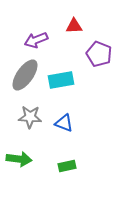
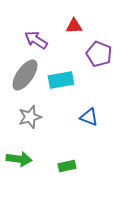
purple arrow: rotated 55 degrees clockwise
gray star: rotated 20 degrees counterclockwise
blue triangle: moved 25 px right, 6 px up
